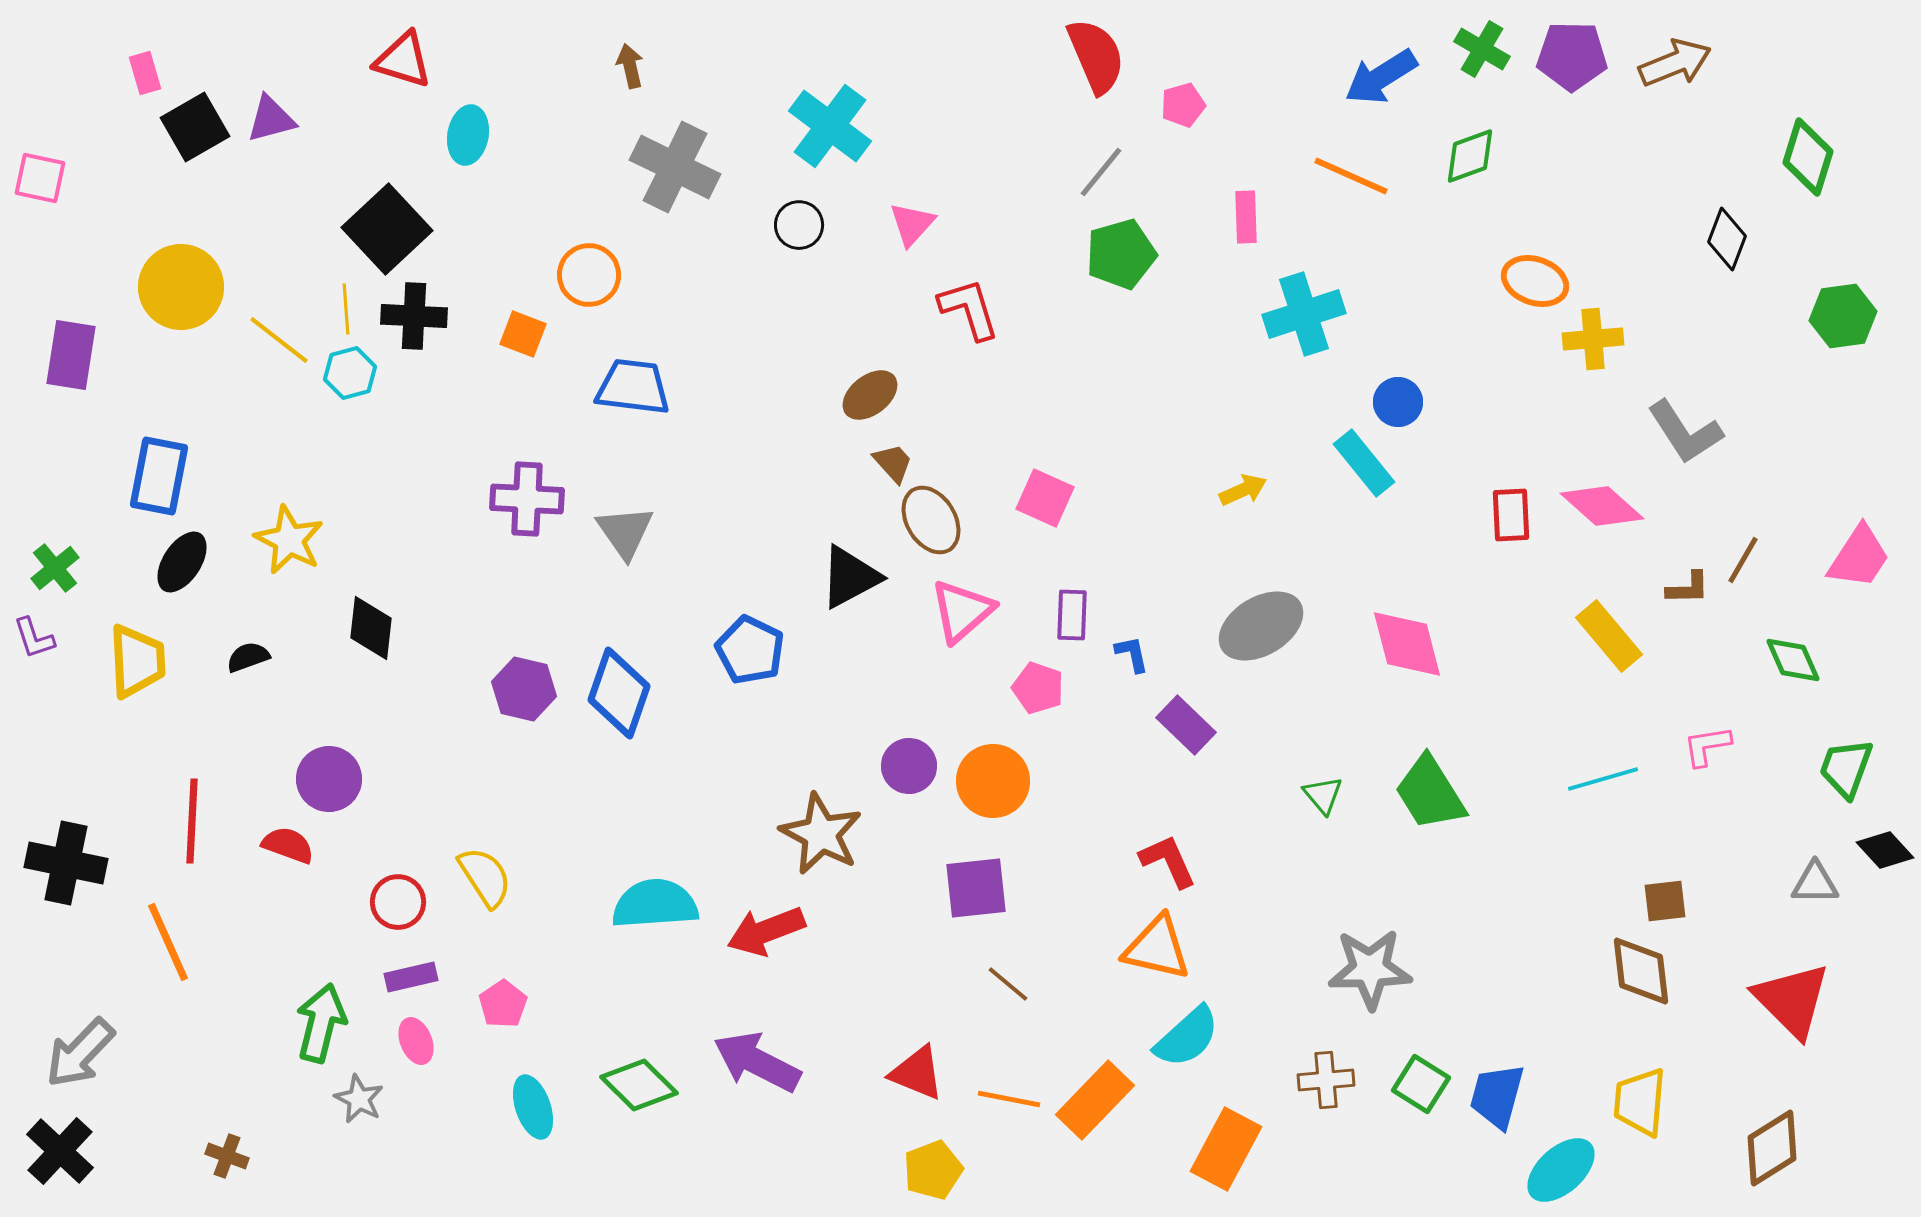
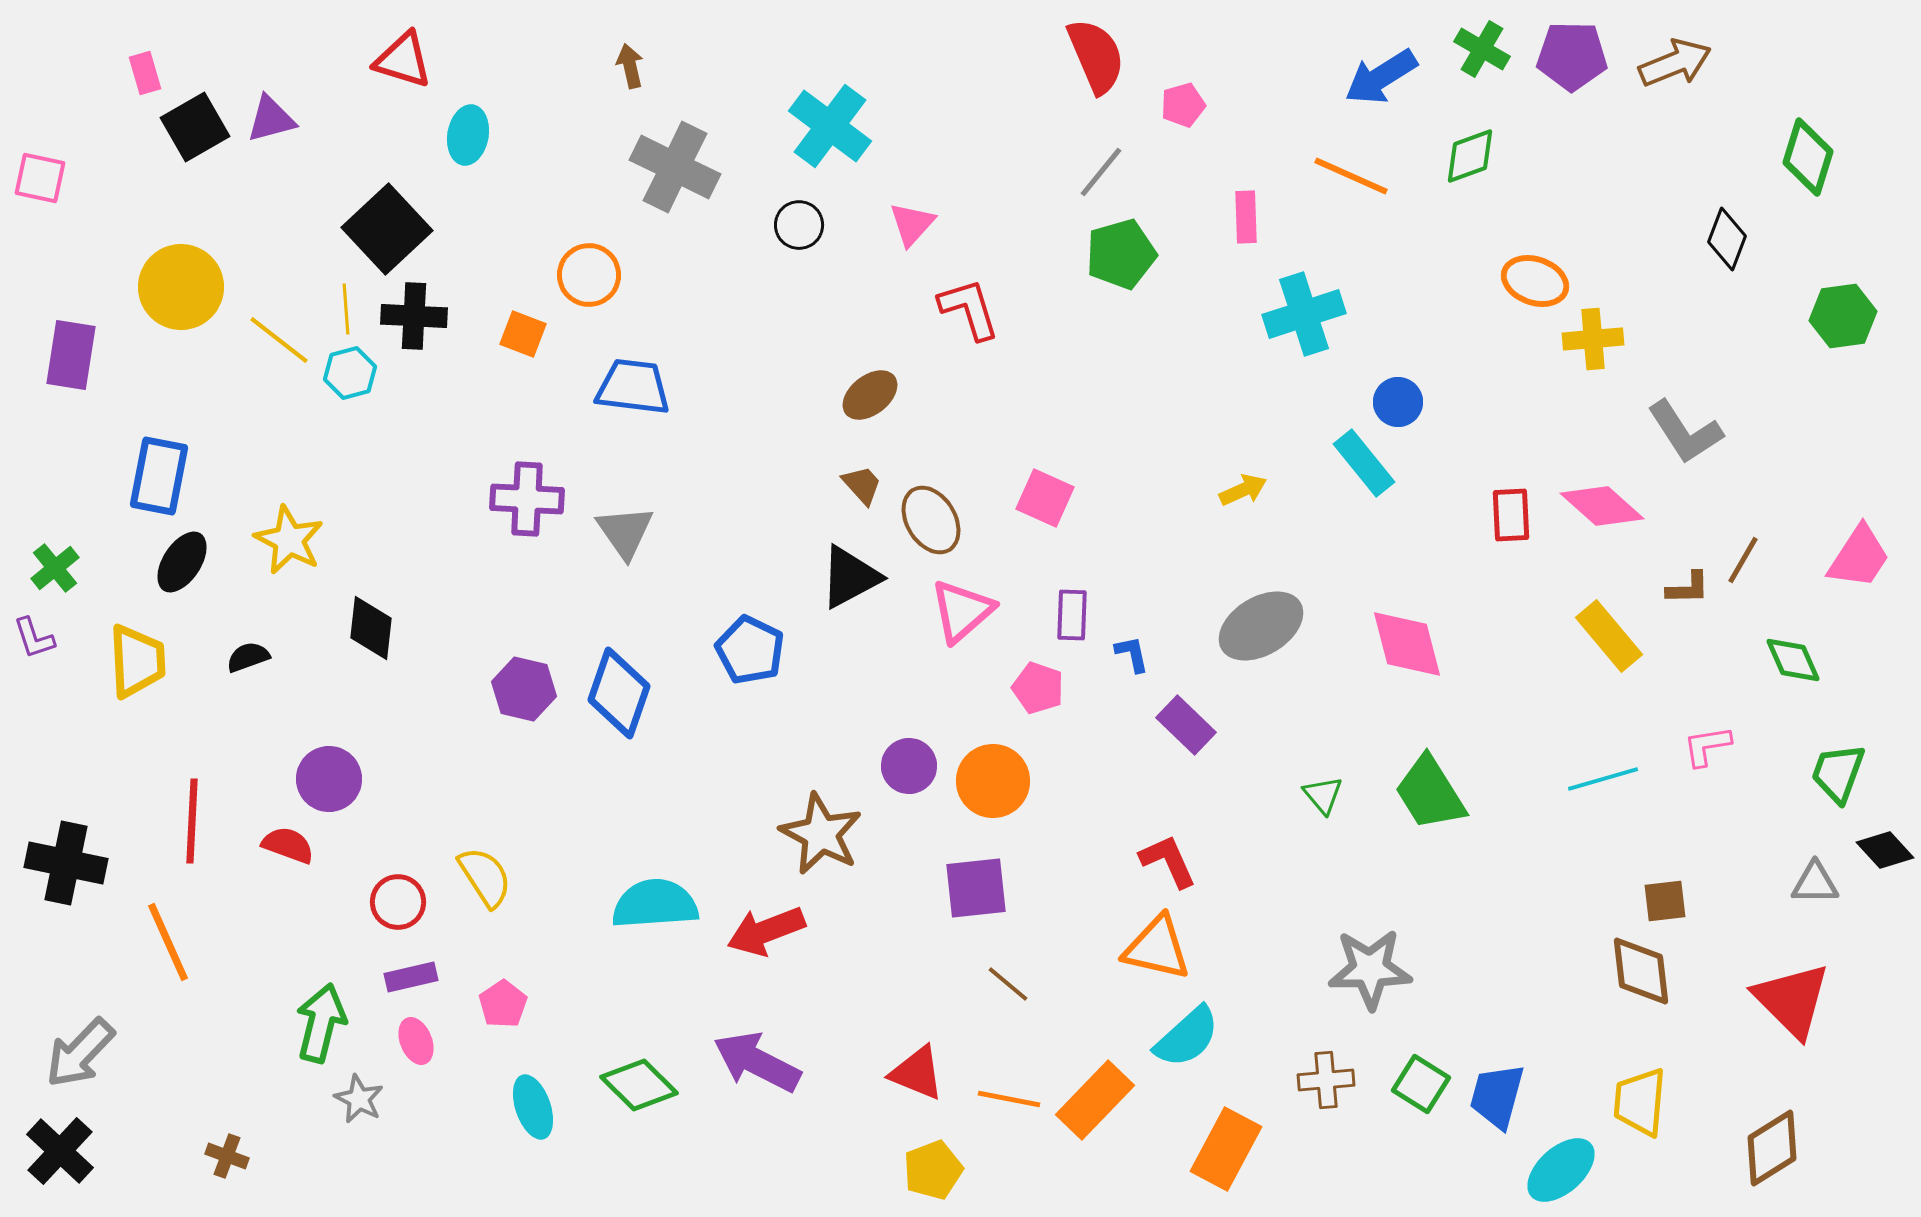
brown trapezoid at (893, 463): moved 31 px left, 22 px down
green trapezoid at (1846, 768): moved 8 px left, 5 px down
